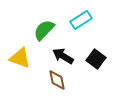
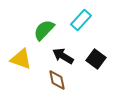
cyan rectangle: rotated 15 degrees counterclockwise
yellow triangle: moved 1 px right, 1 px down
